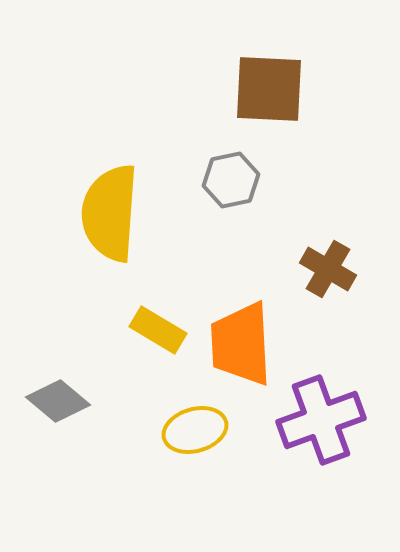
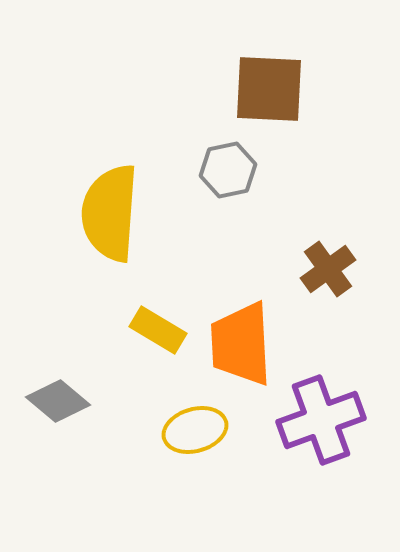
gray hexagon: moved 3 px left, 10 px up
brown cross: rotated 24 degrees clockwise
